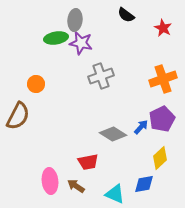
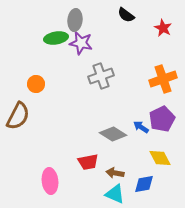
blue arrow: rotated 98 degrees counterclockwise
yellow diamond: rotated 75 degrees counterclockwise
brown arrow: moved 39 px right, 13 px up; rotated 24 degrees counterclockwise
